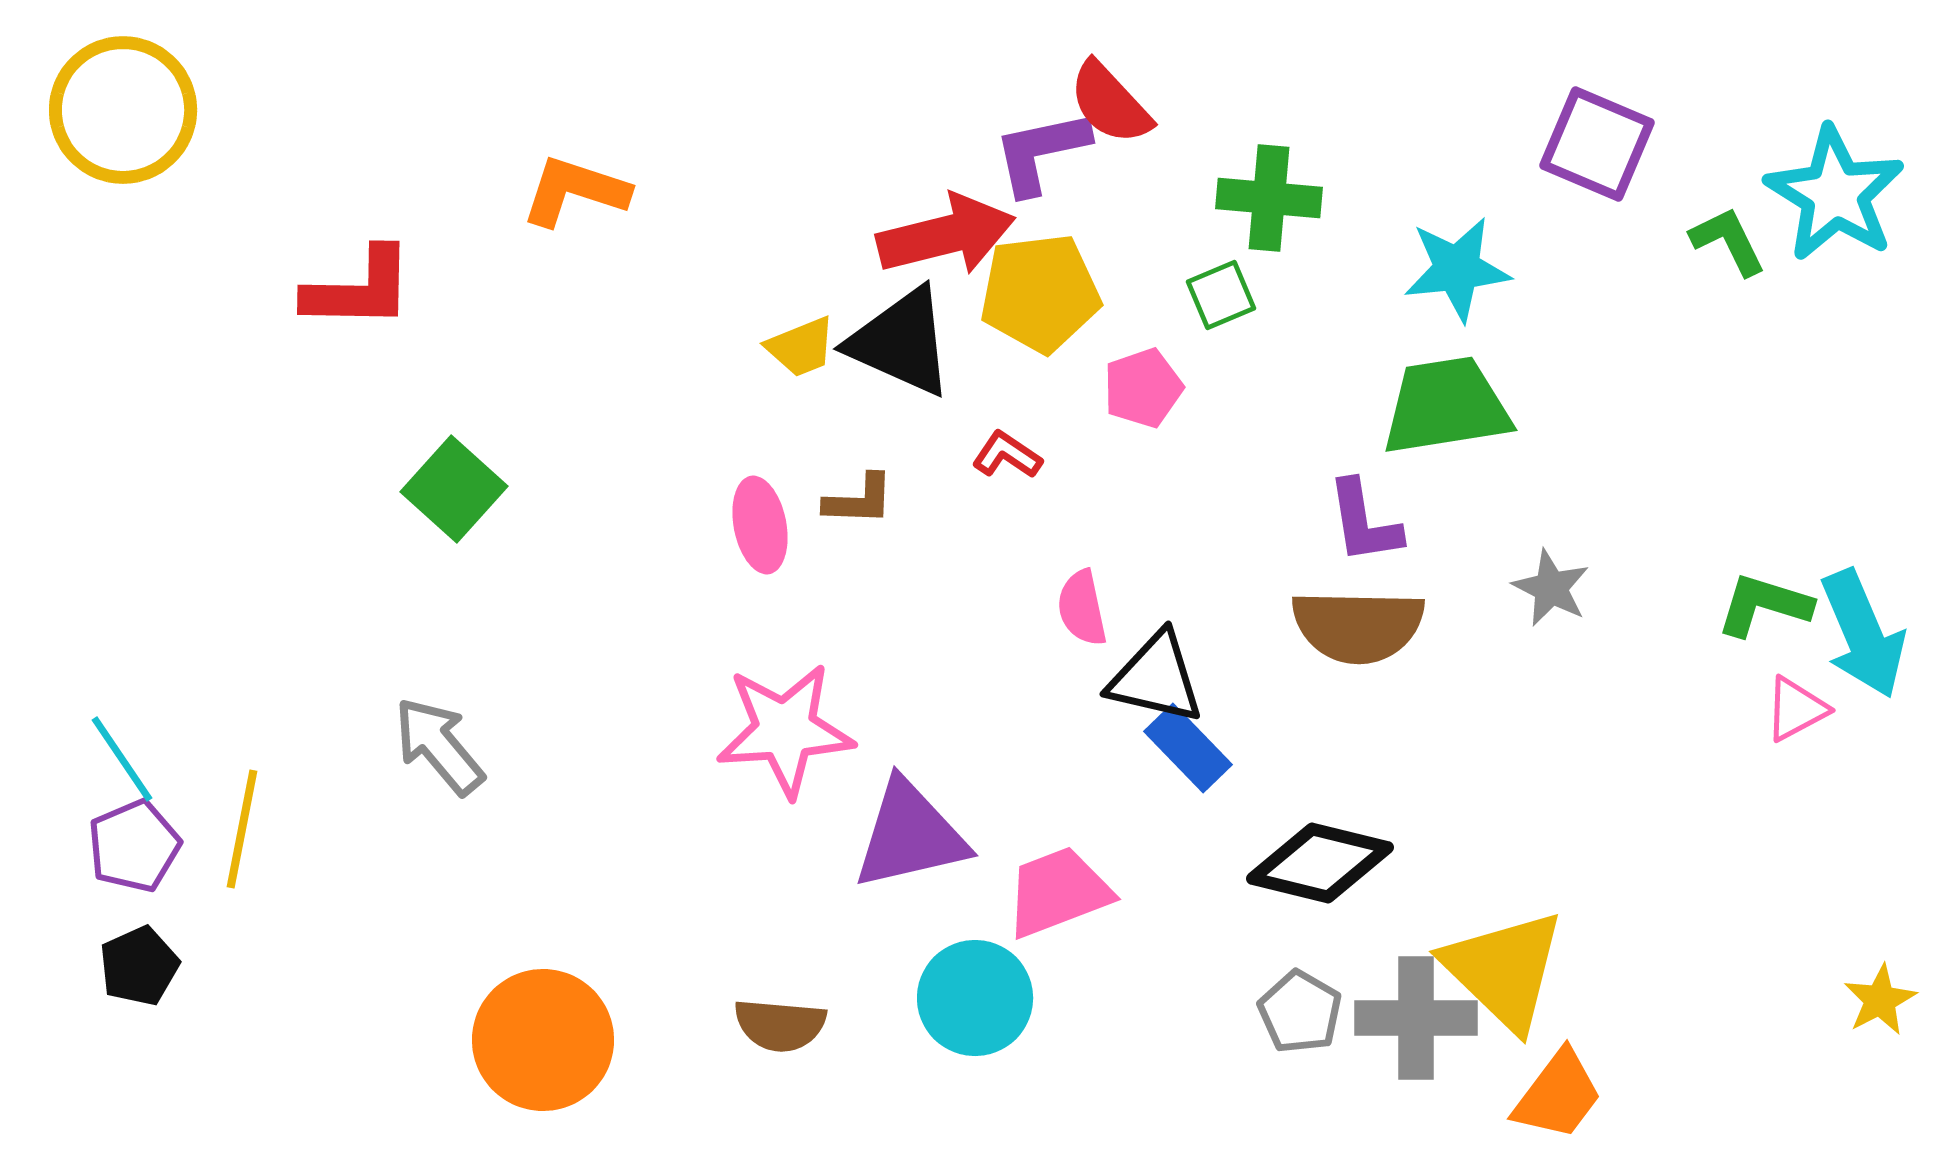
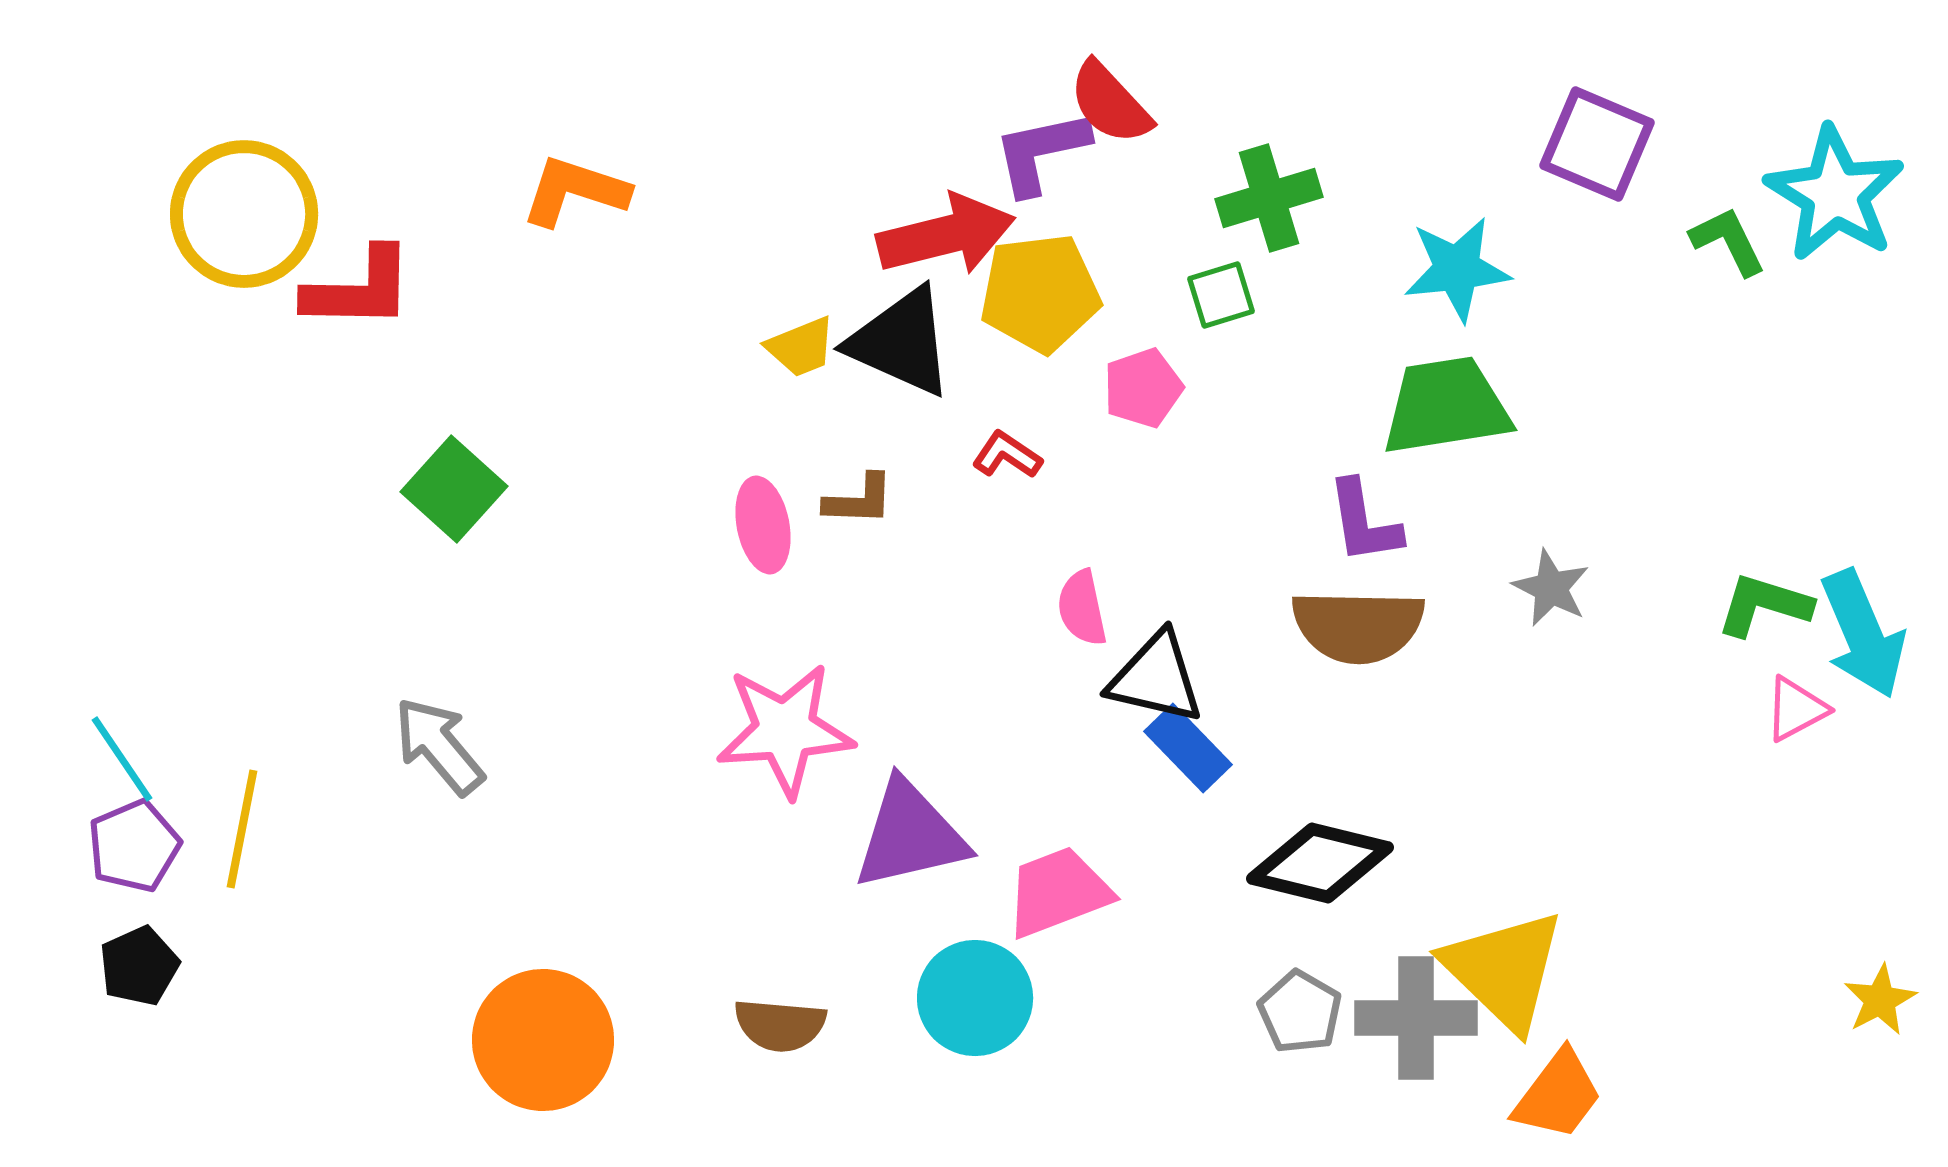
yellow circle at (123, 110): moved 121 px right, 104 px down
green cross at (1269, 198): rotated 22 degrees counterclockwise
green square at (1221, 295): rotated 6 degrees clockwise
pink ellipse at (760, 525): moved 3 px right
